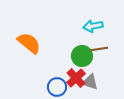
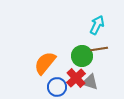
cyan arrow: moved 4 px right, 1 px up; rotated 126 degrees clockwise
orange semicircle: moved 16 px right, 20 px down; rotated 90 degrees counterclockwise
